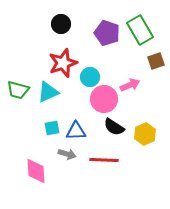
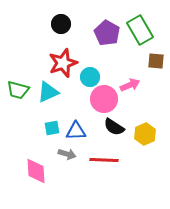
purple pentagon: rotated 10 degrees clockwise
brown square: rotated 24 degrees clockwise
